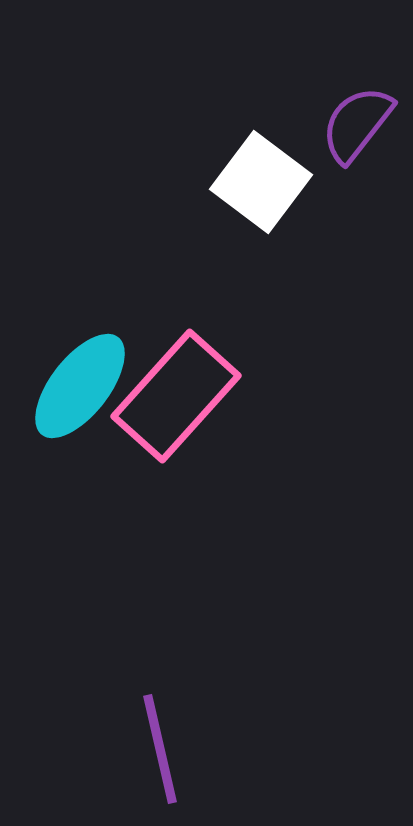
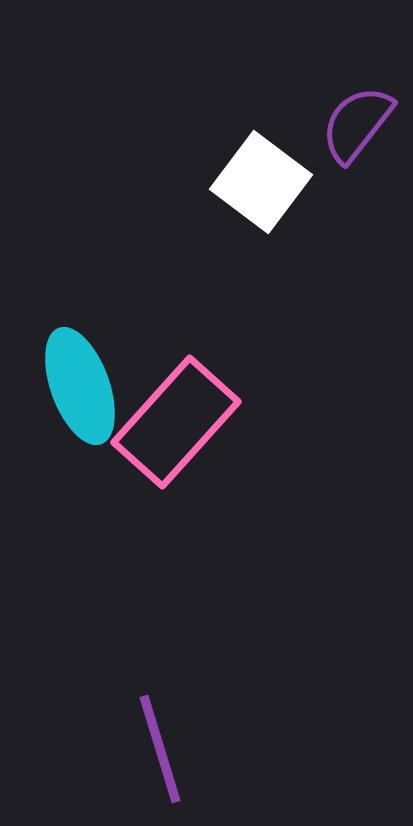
cyan ellipse: rotated 58 degrees counterclockwise
pink rectangle: moved 26 px down
purple line: rotated 4 degrees counterclockwise
